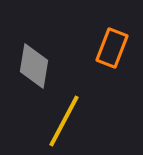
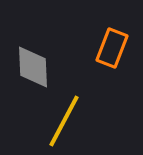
gray diamond: moved 1 px left, 1 px down; rotated 12 degrees counterclockwise
